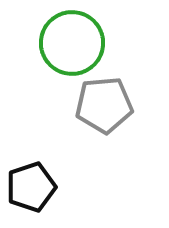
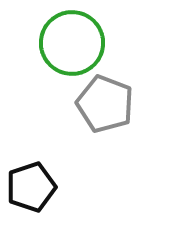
gray pentagon: moved 1 px right, 1 px up; rotated 26 degrees clockwise
